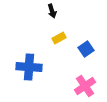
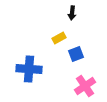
black arrow: moved 20 px right, 2 px down; rotated 24 degrees clockwise
blue square: moved 10 px left, 5 px down; rotated 14 degrees clockwise
blue cross: moved 2 px down
